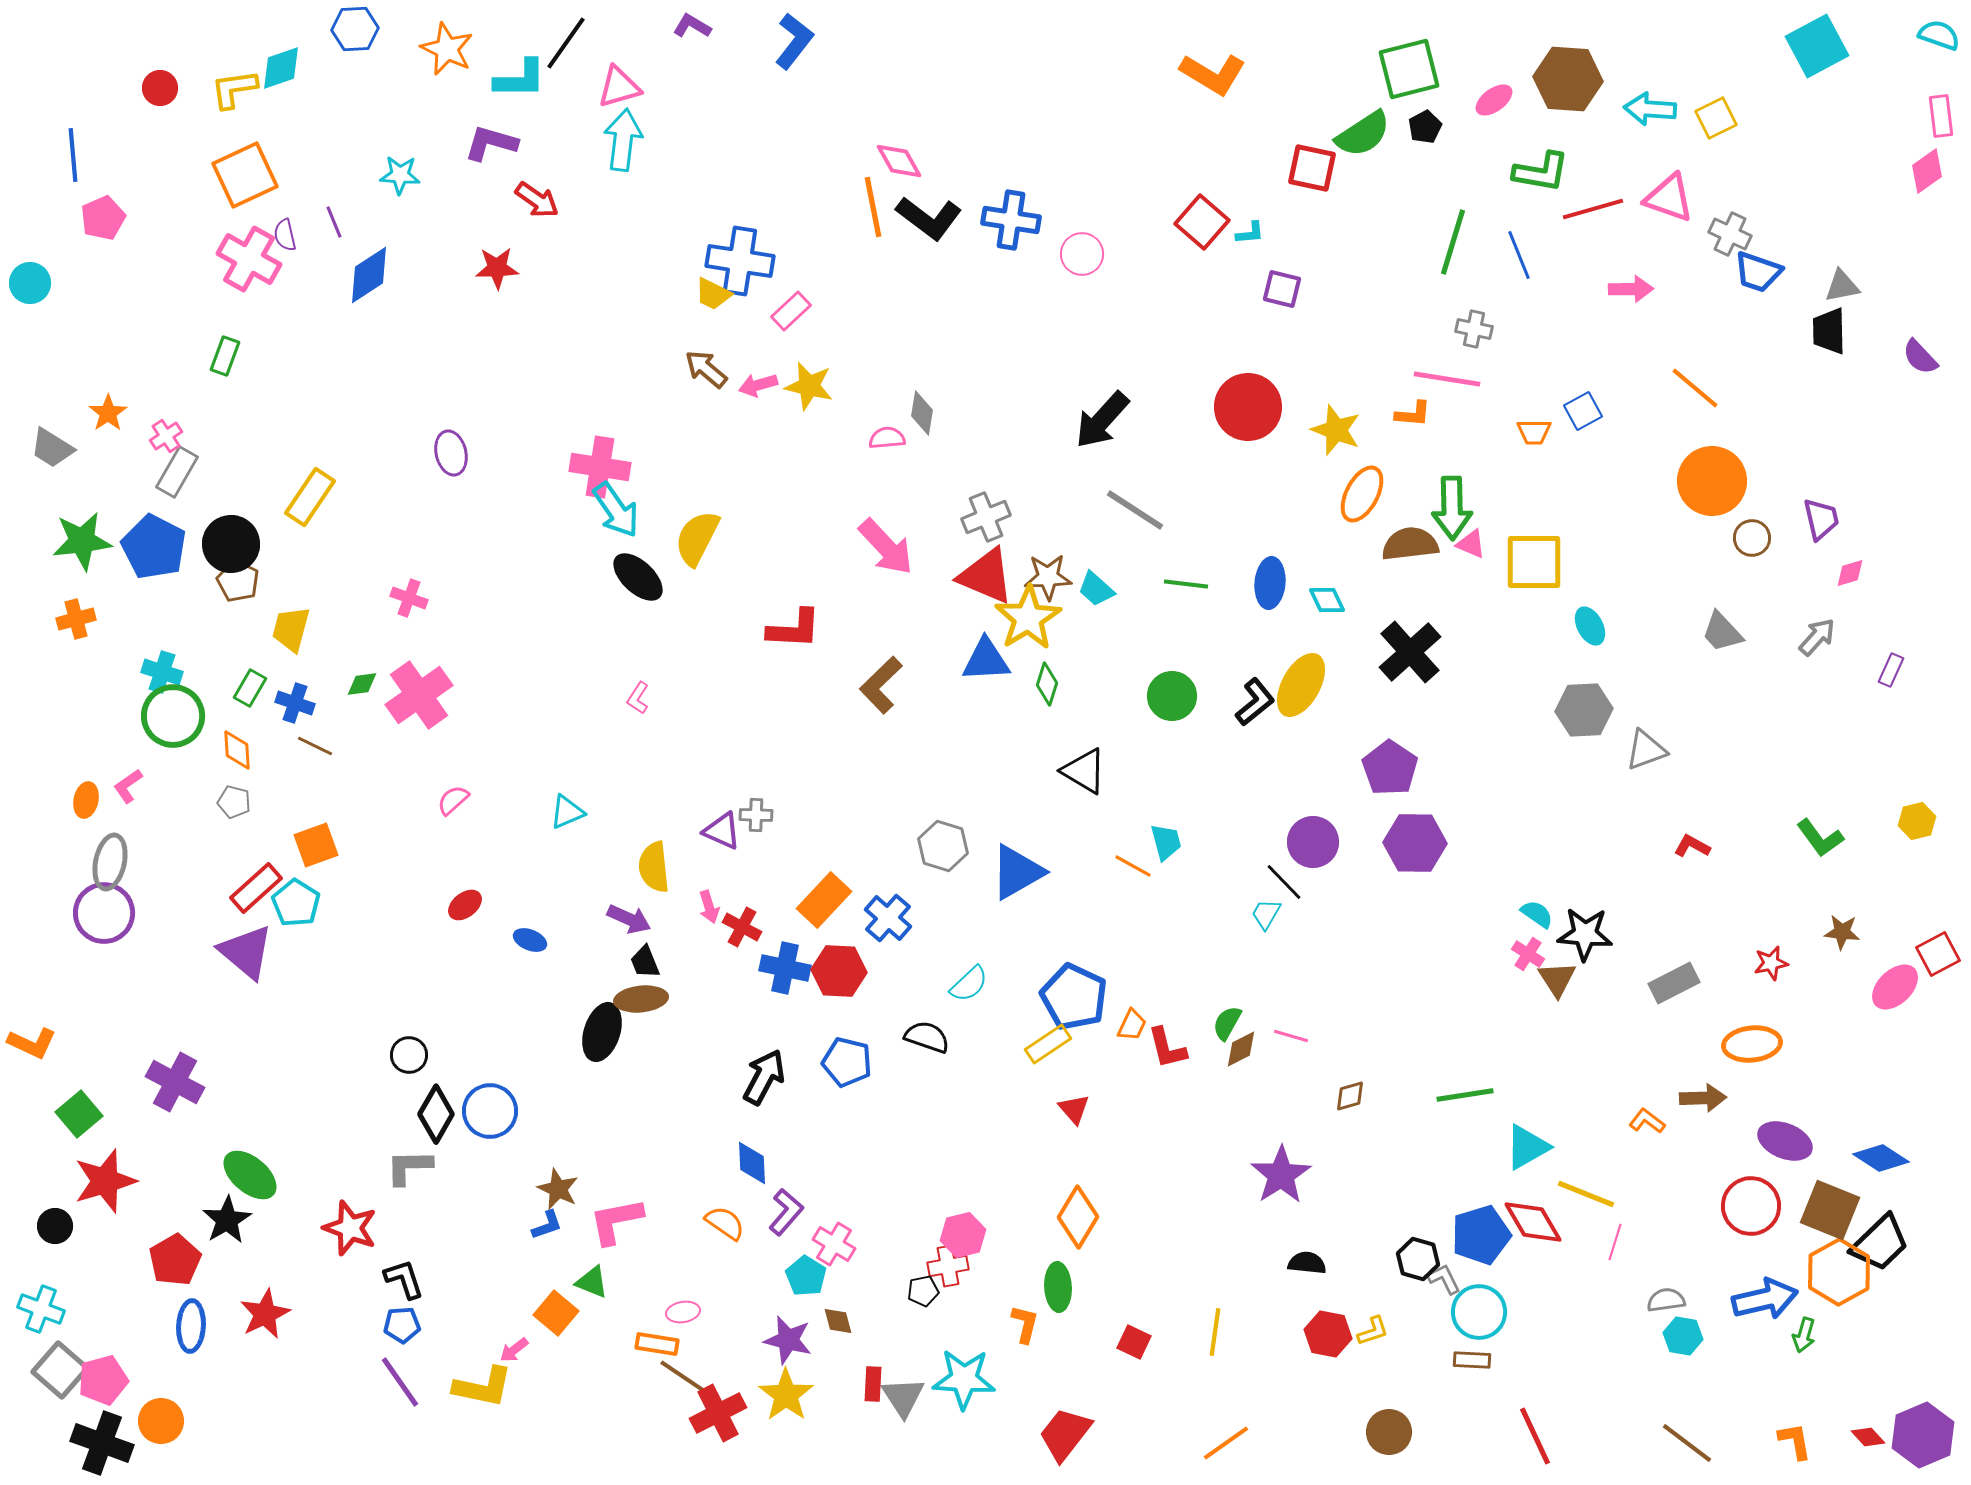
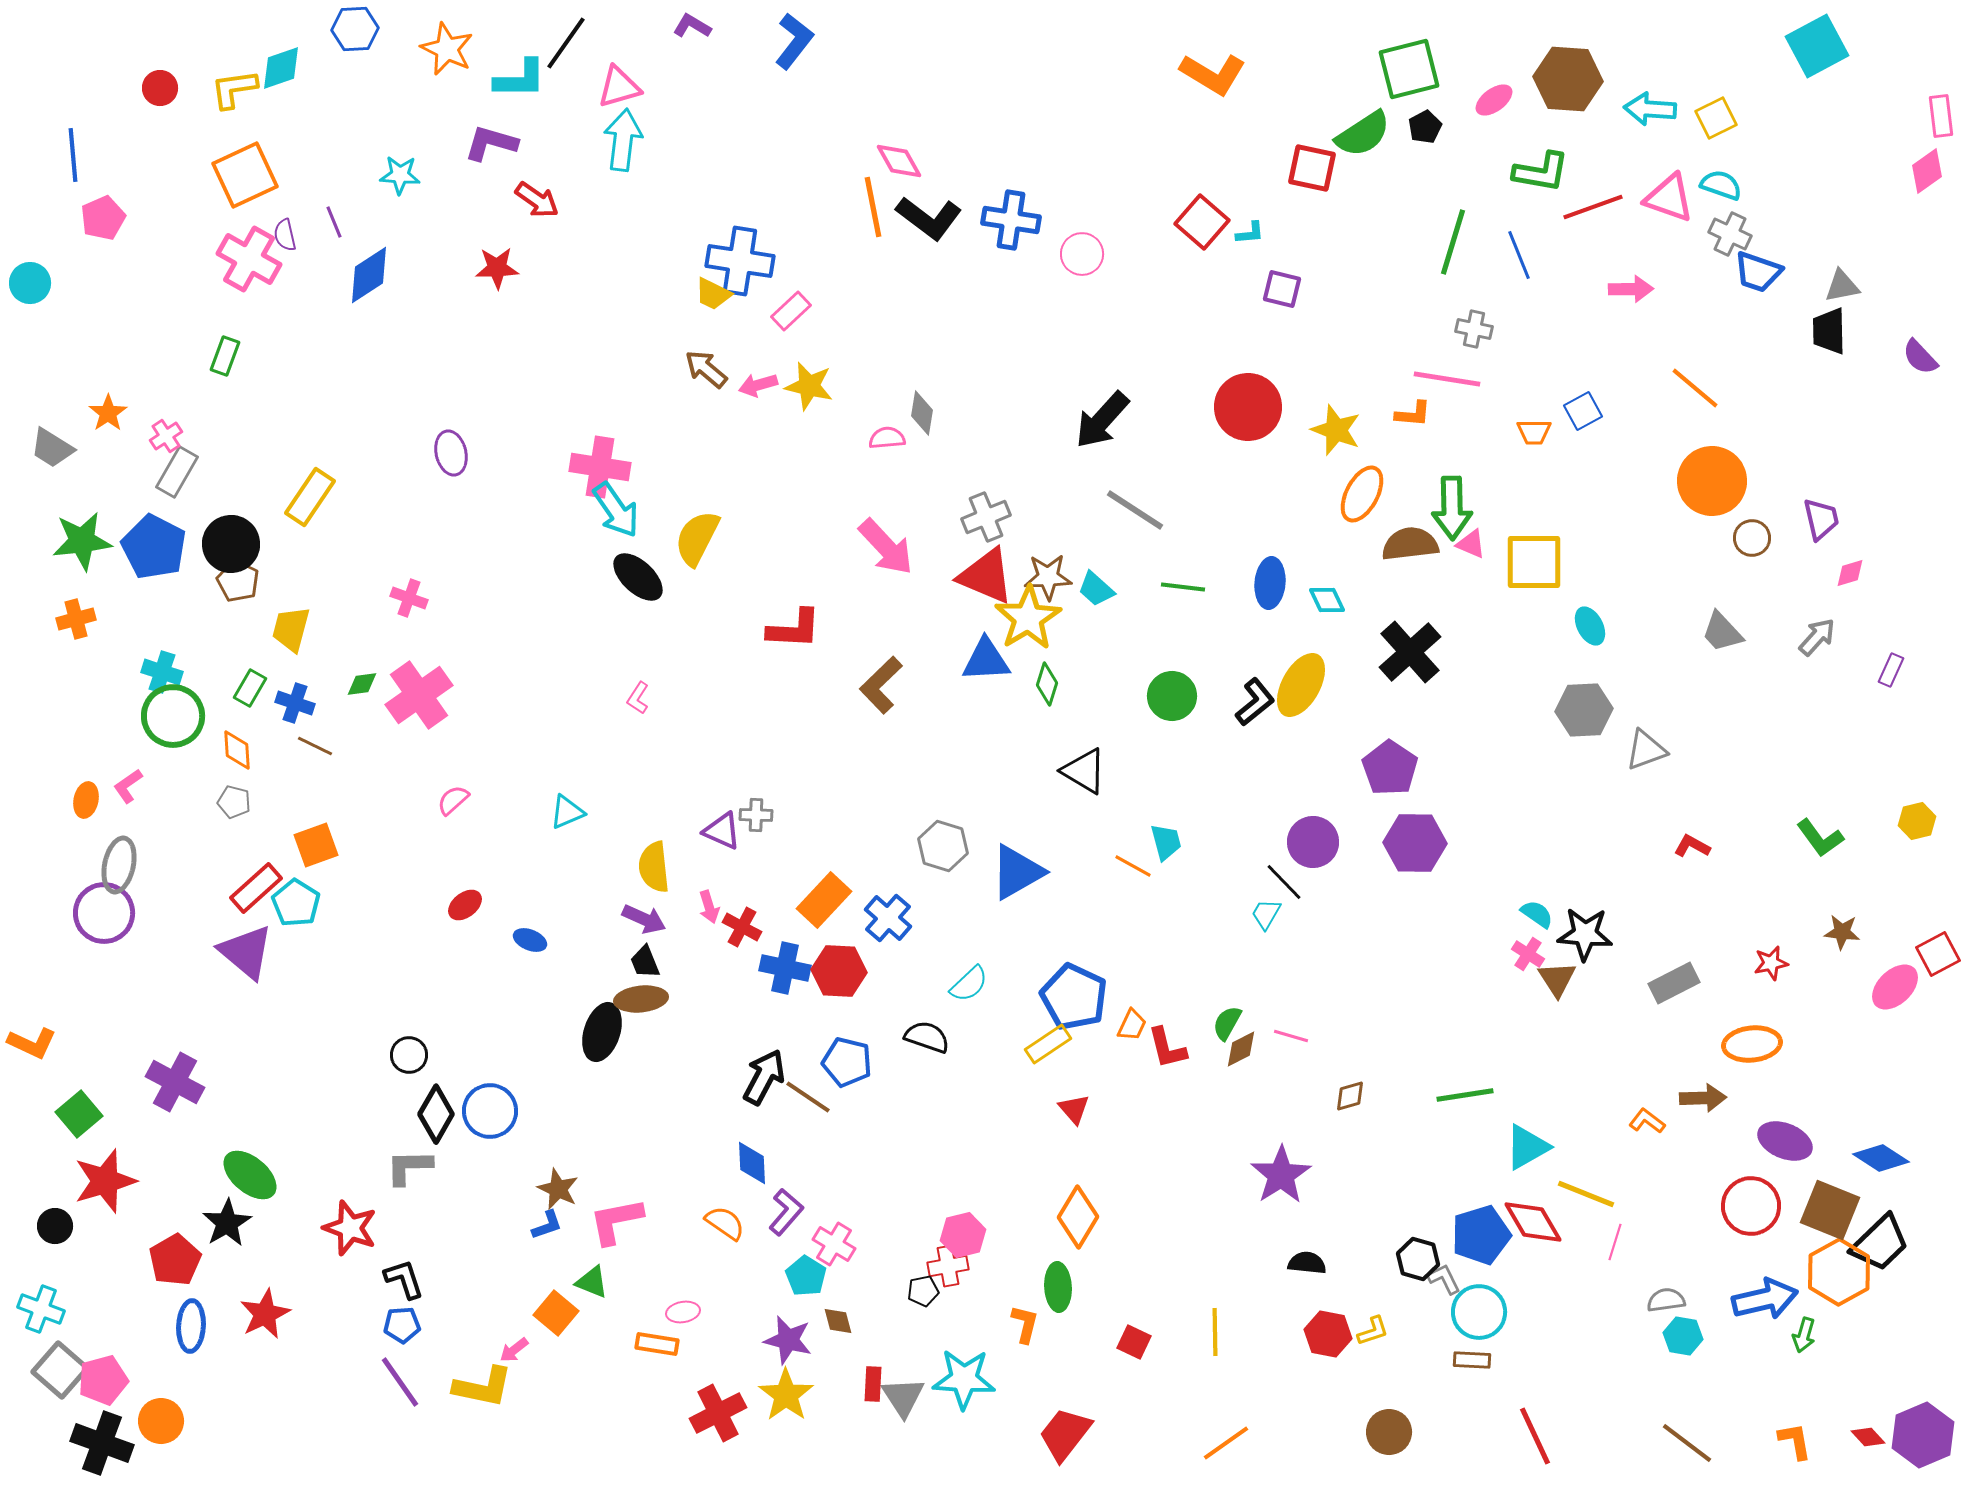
cyan semicircle at (1939, 35): moved 218 px left, 150 px down
red line at (1593, 209): moved 2 px up; rotated 4 degrees counterclockwise
green line at (1186, 584): moved 3 px left, 3 px down
gray ellipse at (110, 862): moved 9 px right, 3 px down
purple arrow at (629, 919): moved 15 px right
black star at (227, 1220): moved 3 px down
yellow line at (1215, 1332): rotated 9 degrees counterclockwise
brown line at (682, 1376): moved 126 px right, 279 px up
